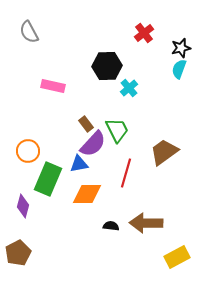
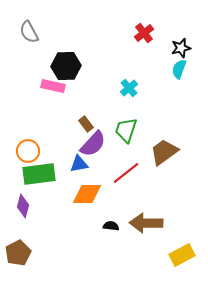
black hexagon: moved 41 px left
green trapezoid: moved 9 px right; rotated 136 degrees counterclockwise
red line: rotated 36 degrees clockwise
green rectangle: moved 9 px left, 5 px up; rotated 60 degrees clockwise
yellow rectangle: moved 5 px right, 2 px up
